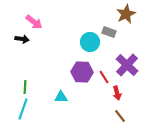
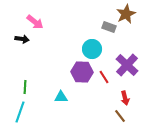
pink arrow: moved 1 px right
gray rectangle: moved 5 px up
cyan circle: moved 2 px right, 7 px down
red arrow: moved 8 px right, 5 px down
cyan line: moved 3 px left, 3 px down
